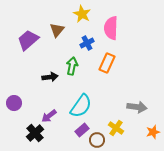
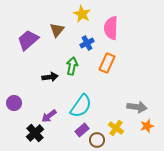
orange star: moved 6 px left, 6 px up
